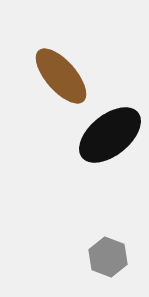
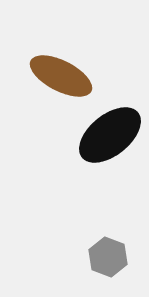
brown ellipse: rotated 22 degrees counterclockwise
